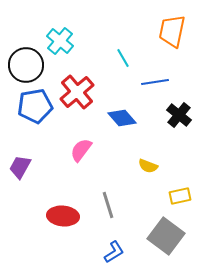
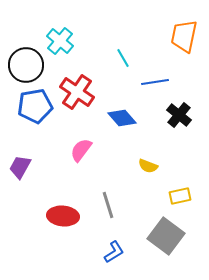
orange trapezoid: moved 12 px right, 5 px down
red cross: rotated 16 degrees counterclockwise
